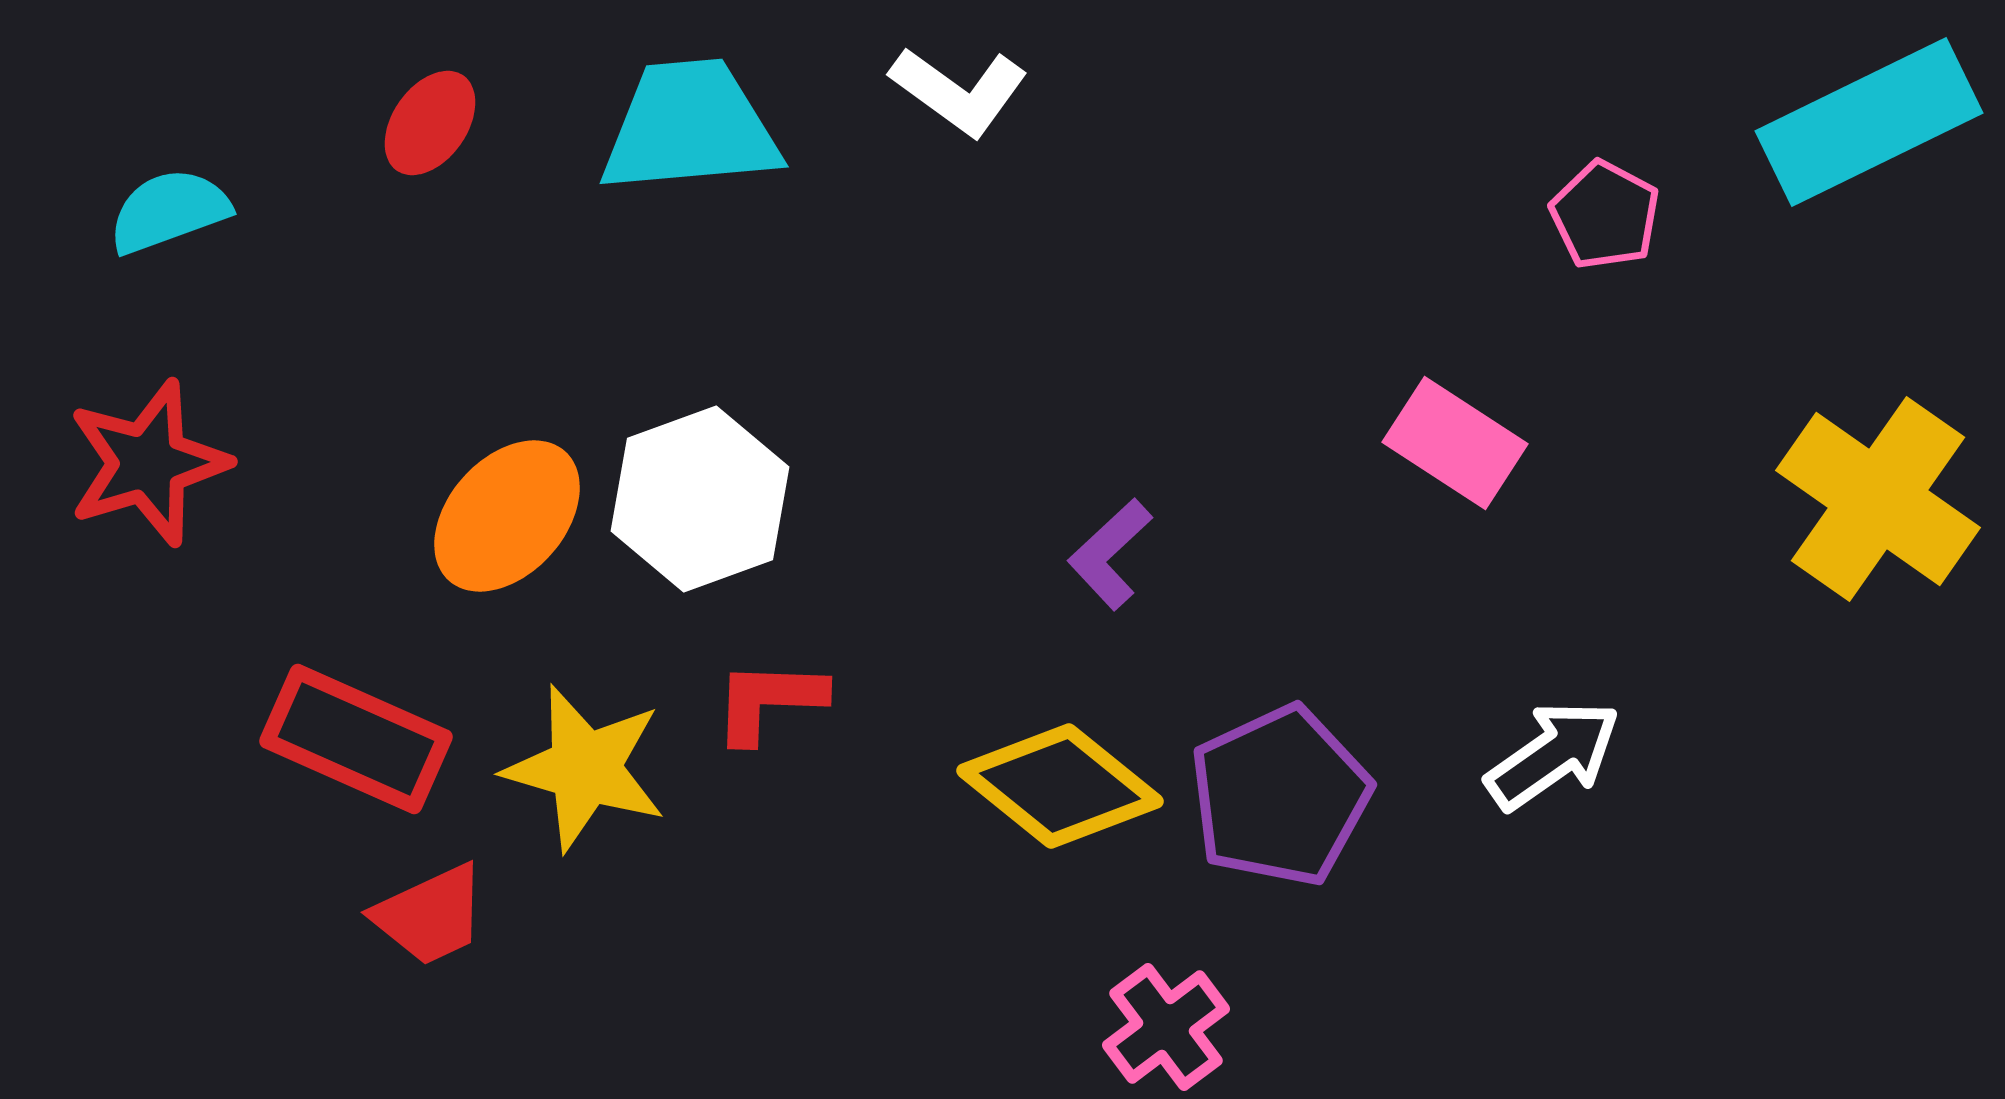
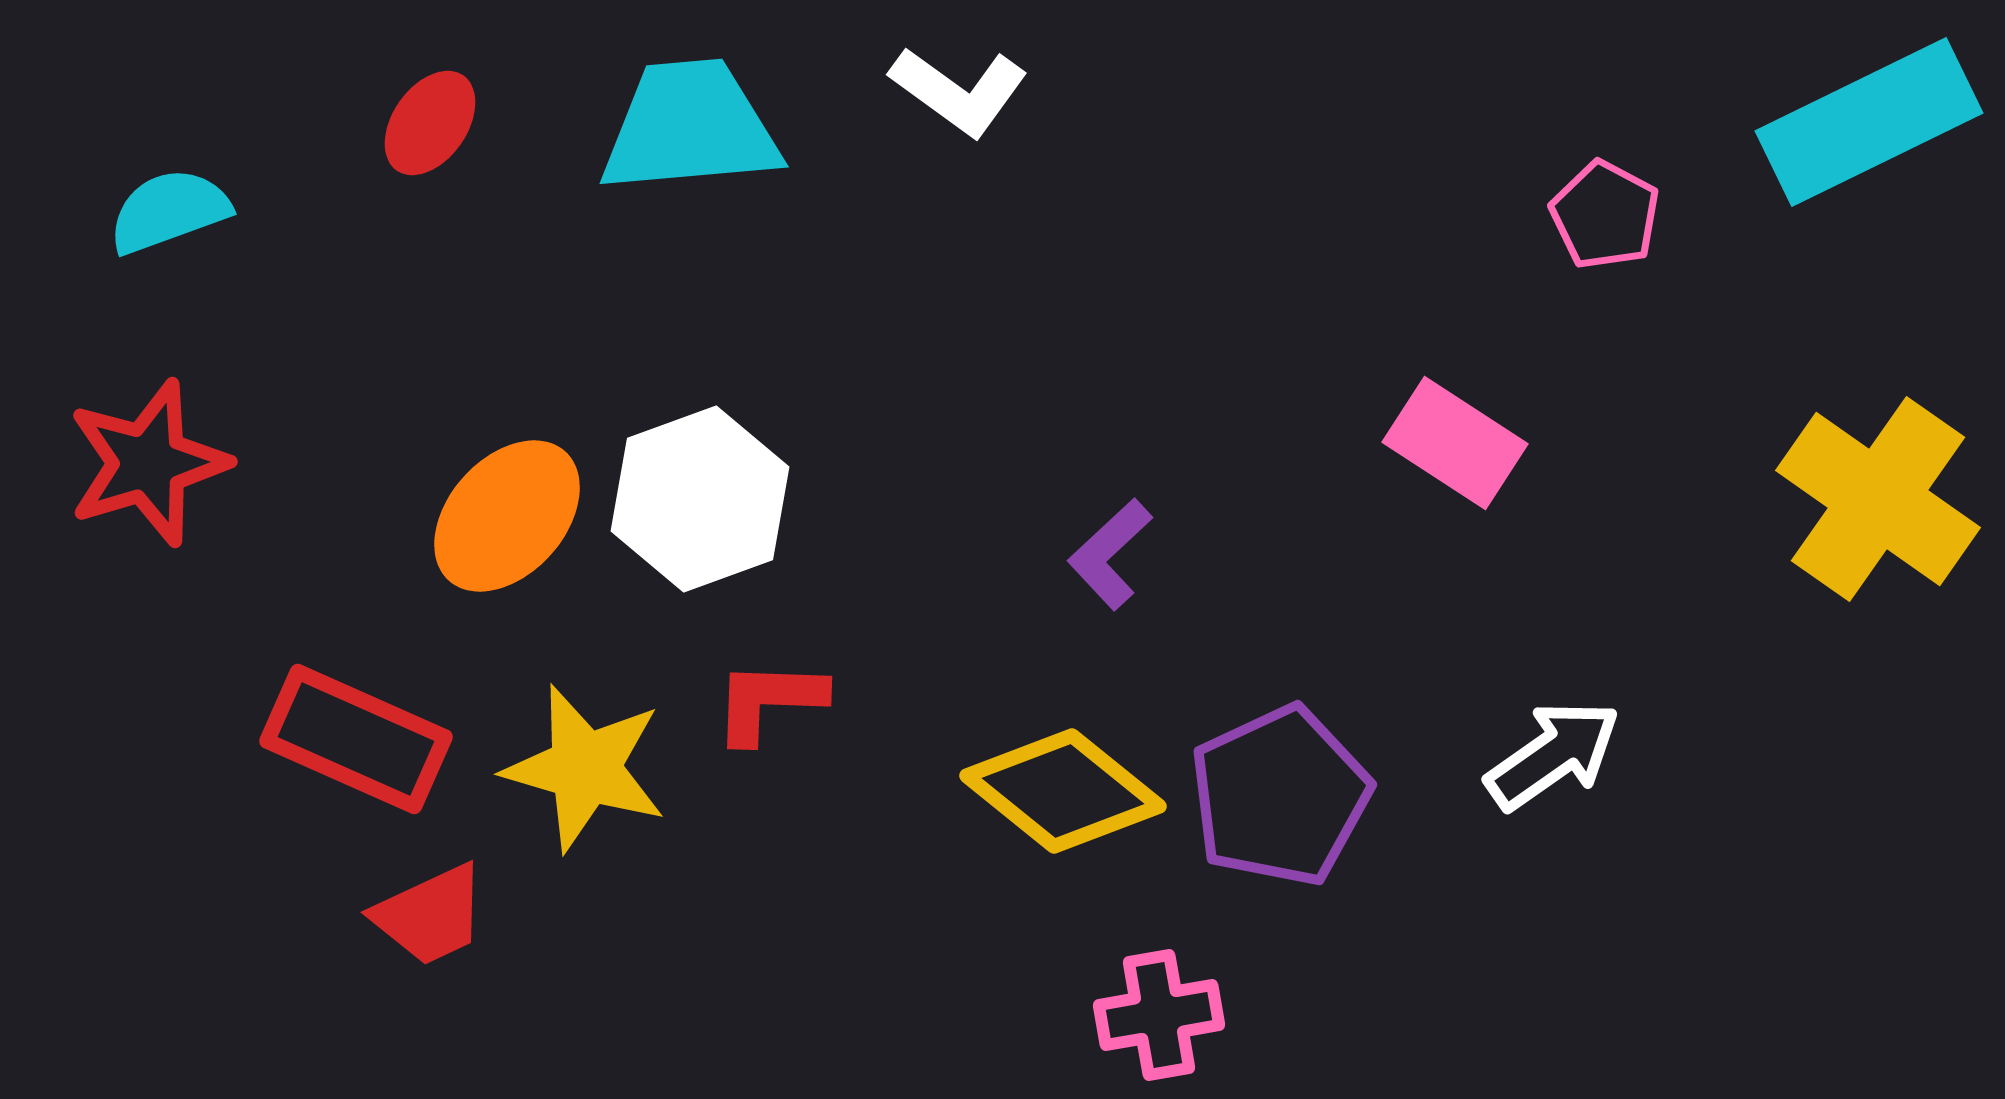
yellow diamond: moved 3 px right, 5 px down
pink cross: moved 7 px left, 12 px up; rotated 27 degrees clockwise
